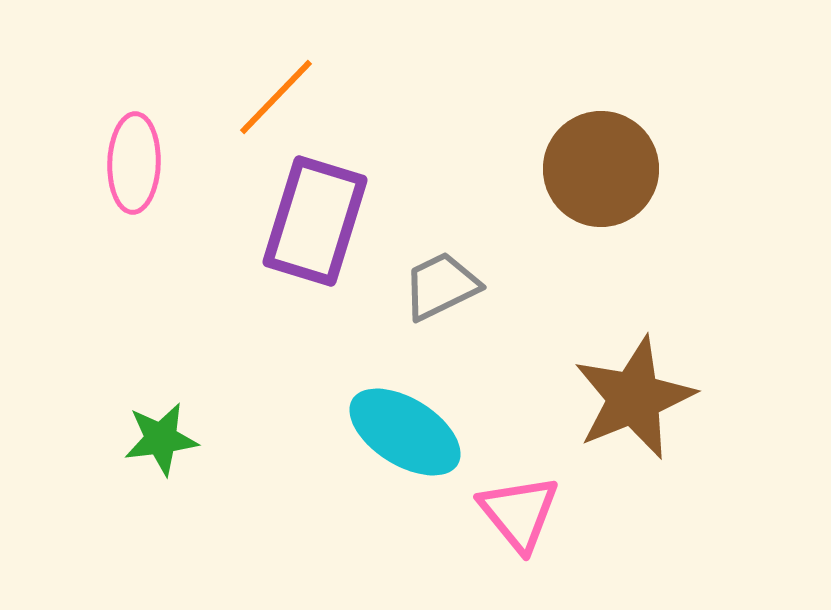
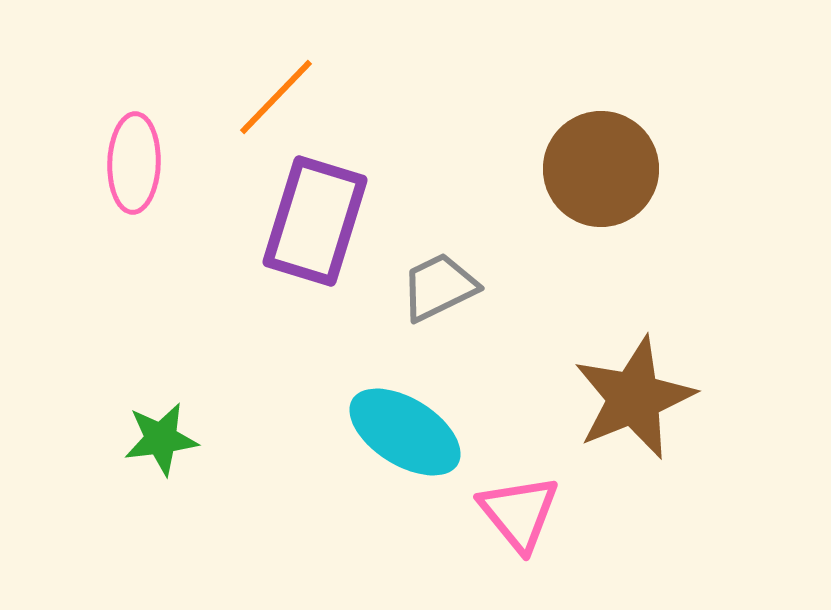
gray trapezoid: moved 2 px left, 1 px down
